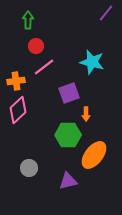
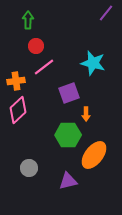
cyan star: moved 1 px right, 1 px down
